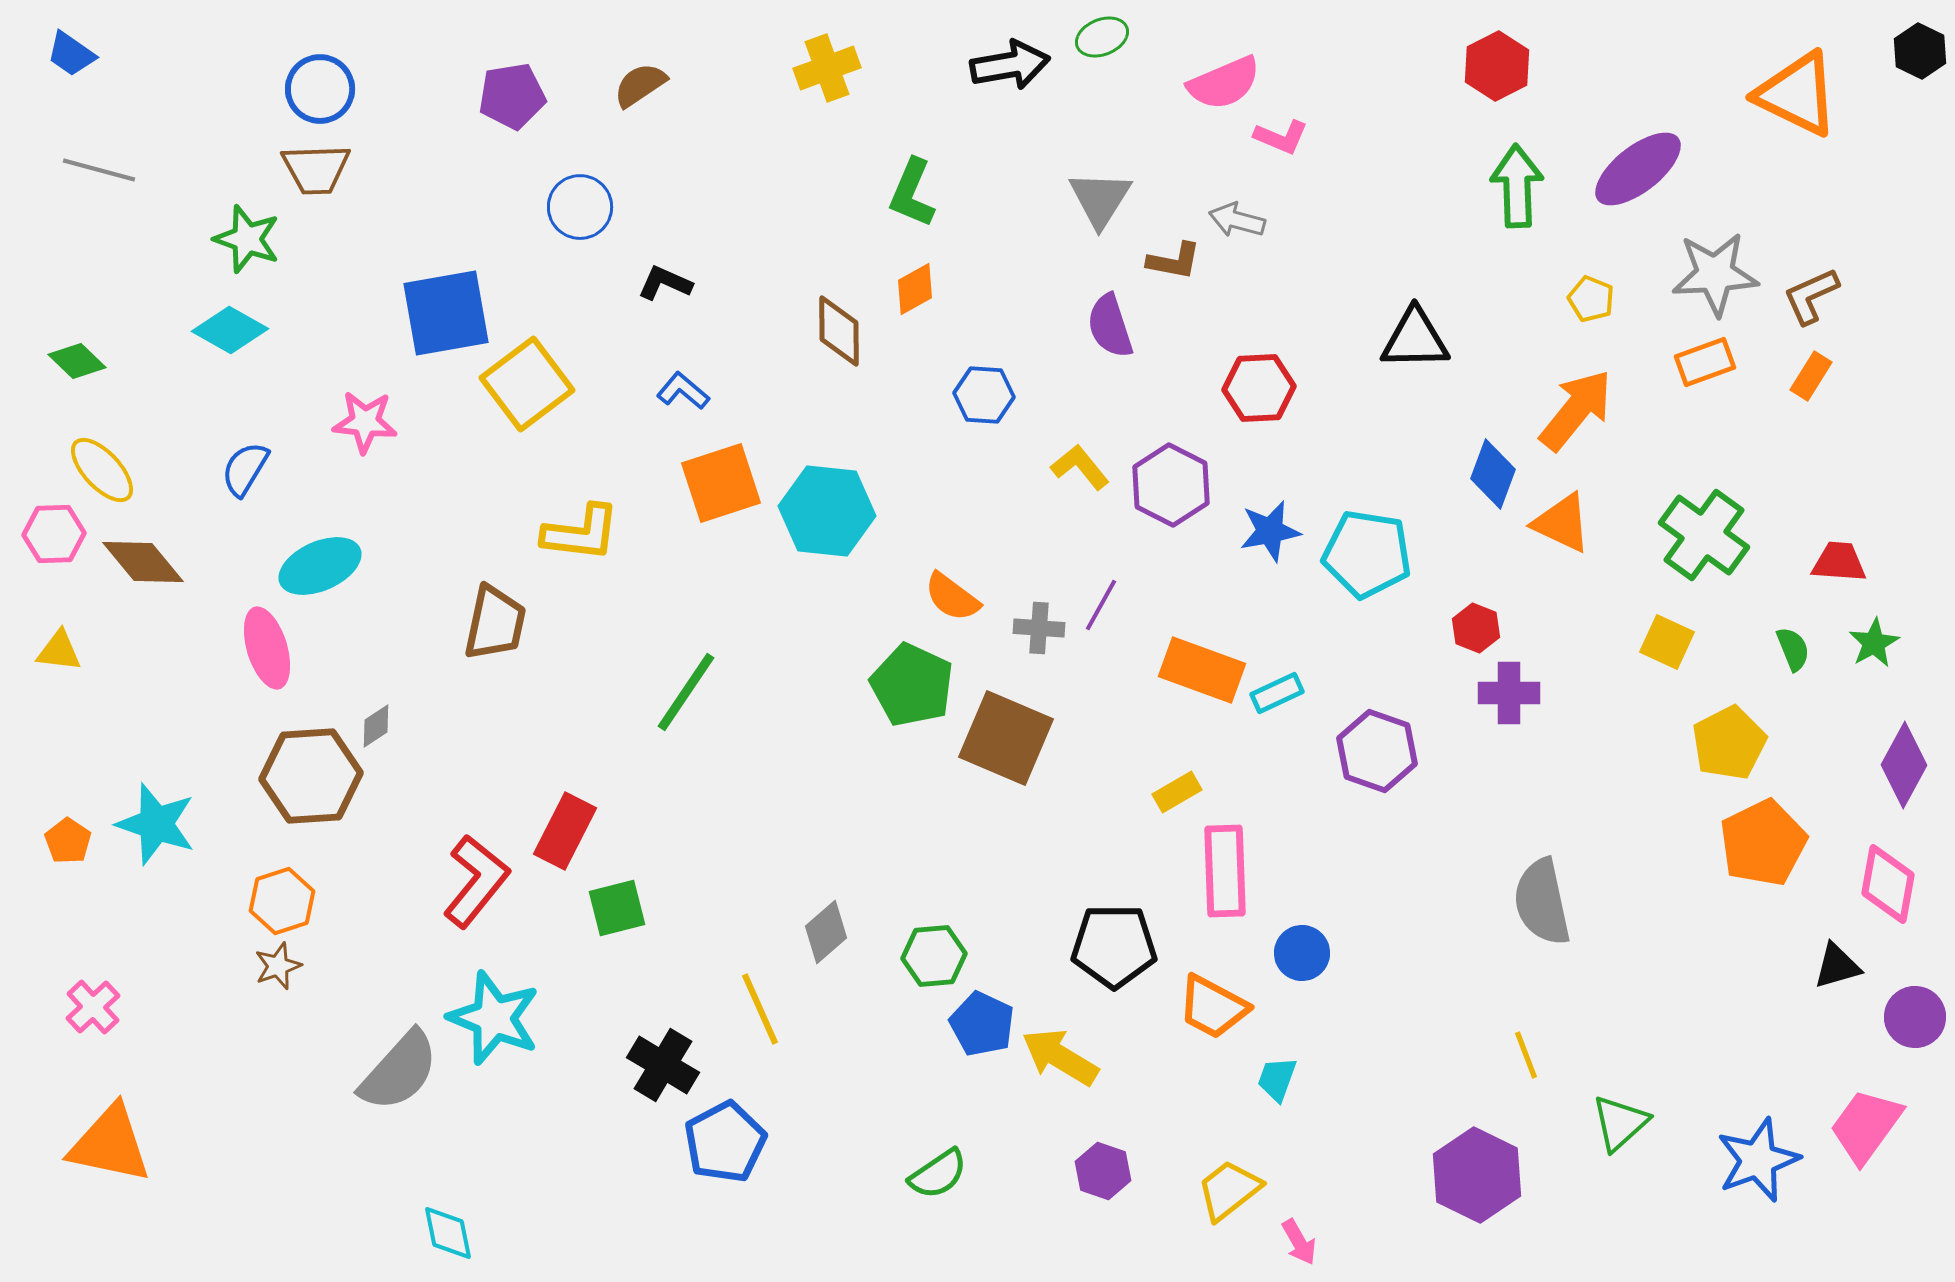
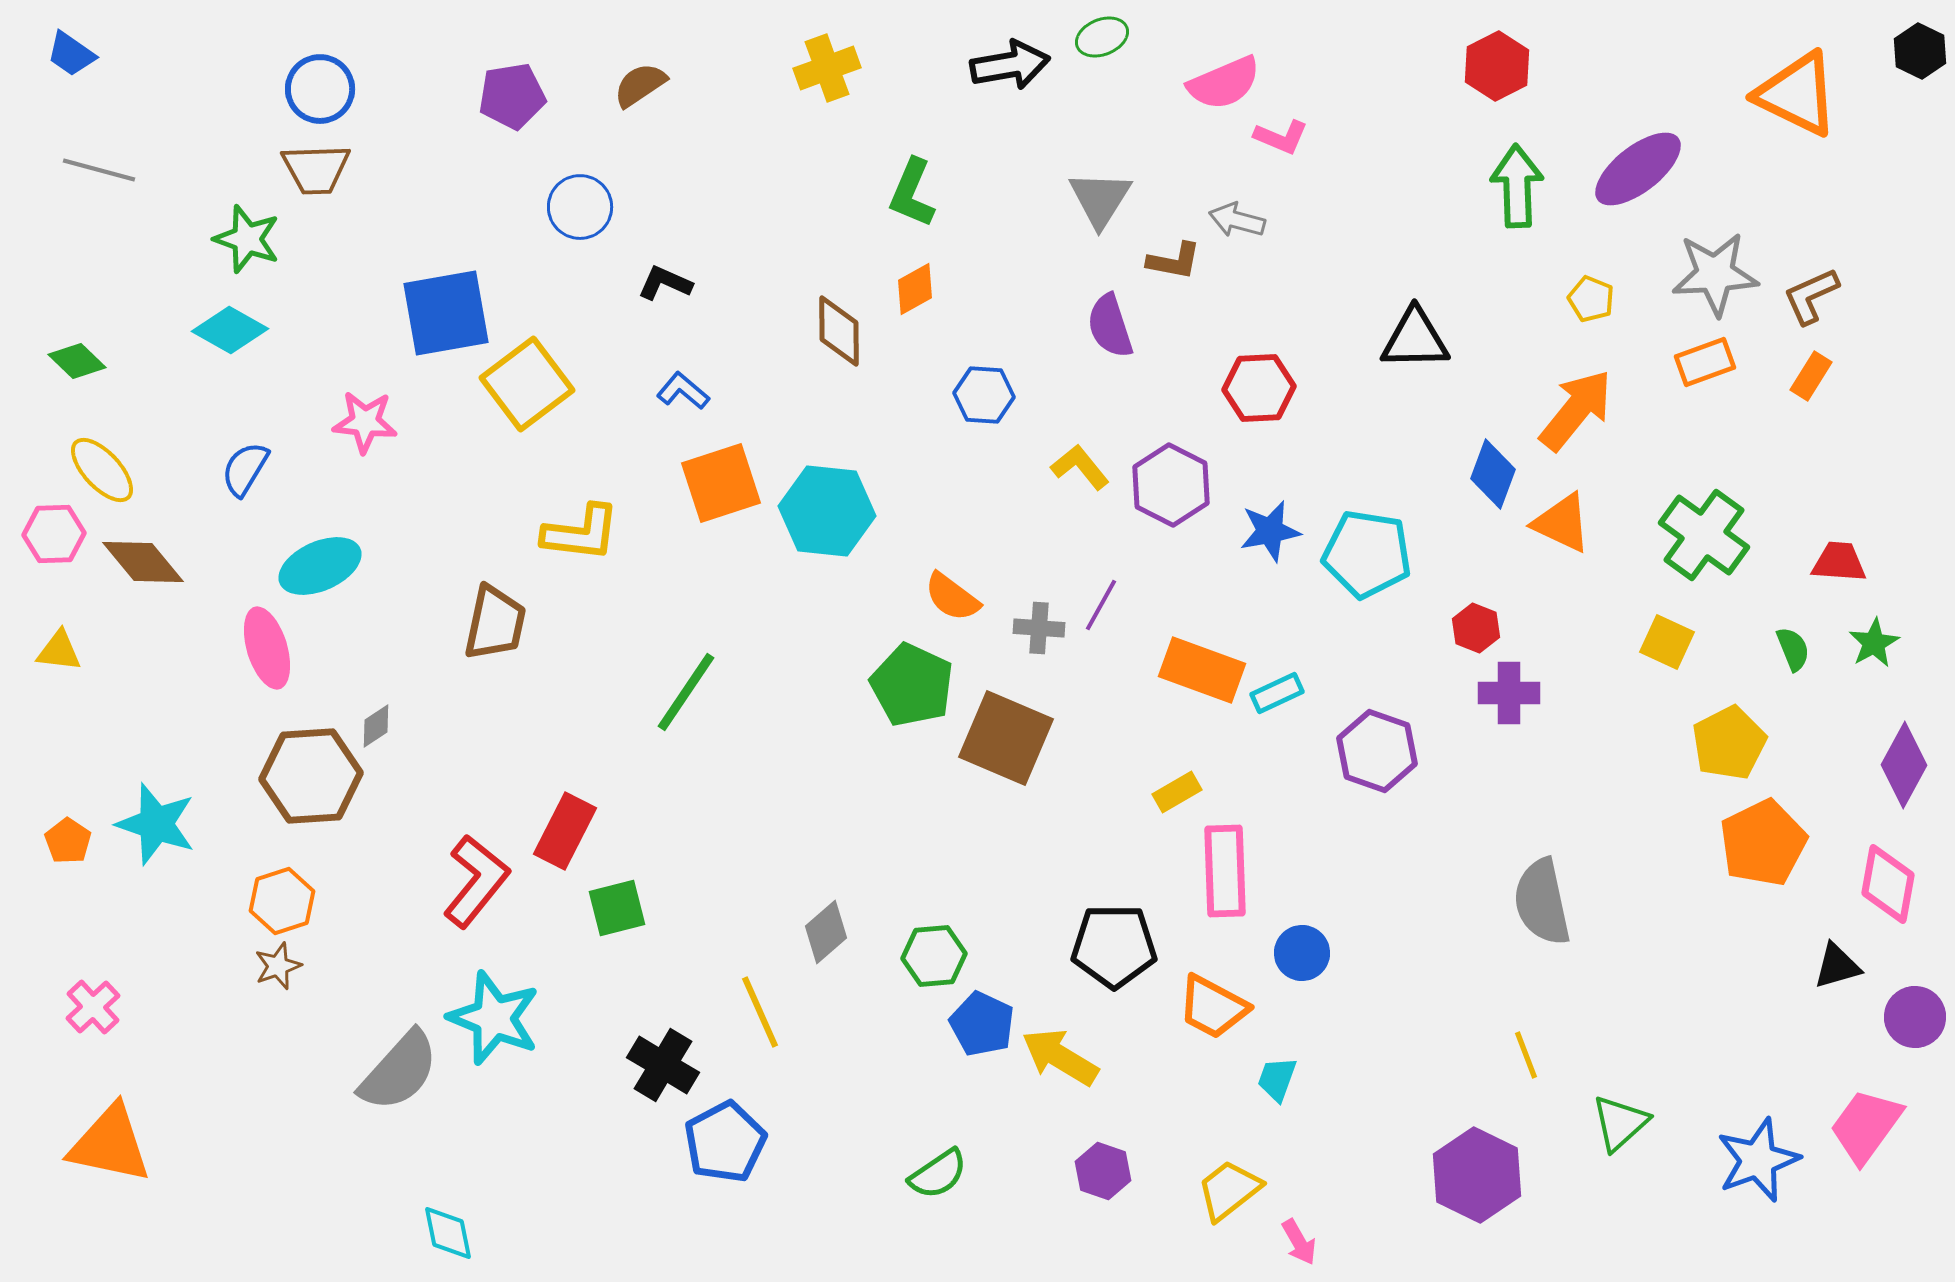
yellow line at (760, 1009): moved 3 px down
